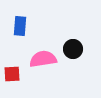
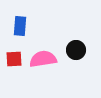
black circle: moved 3 px right, 1 px down
red square: moved 2 px right, 15 px up
